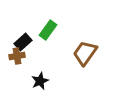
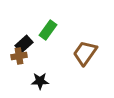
black rectangle: moved 1 px right, 2 px down
brown cross: moved 2 px right
black star: rotated 24 degrees clockwise
